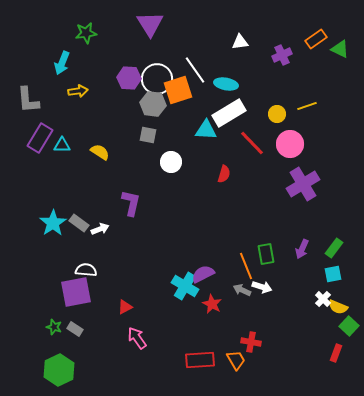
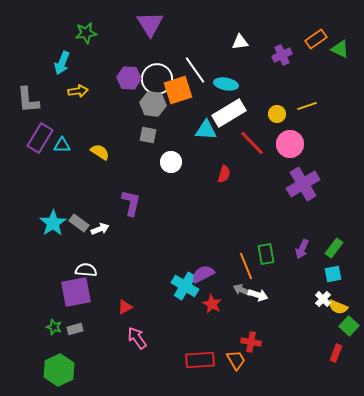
white arrow at (262, 287): moved 4 px left, 8 px down
gray rectangle at (75, 329): rotated 49 degrees counterclockwise
